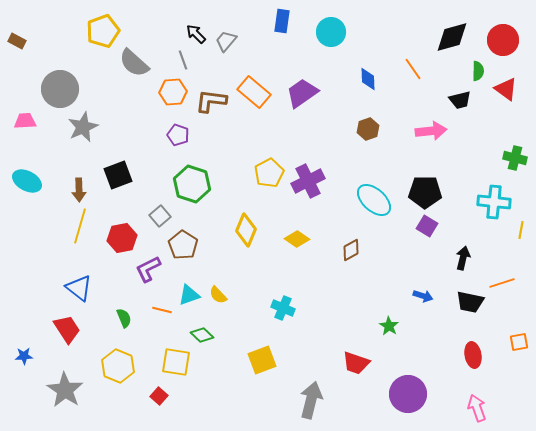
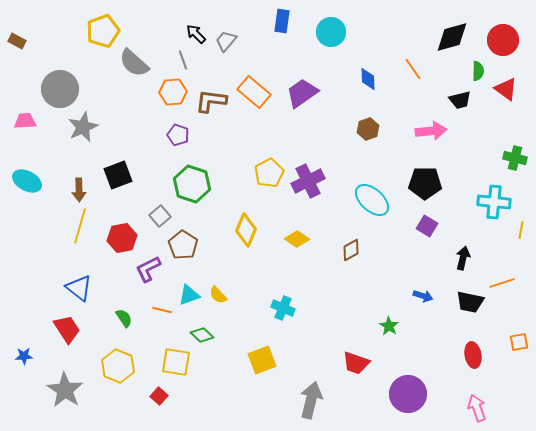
black pentagon at (425, 192): moved 9 px up
cyan ellipse at (374, 200): moved 2 px left
green semicircle at (124, 318): rotated 12 degrees counterclockwise
